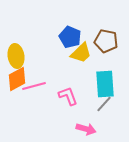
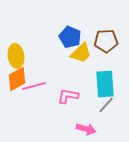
brown pentagon: rotated 15 degrees counterclockwise
pink L-shape: rotated 60 degrees counterclockwise
gray line: moved 2 px right, 1 px down
